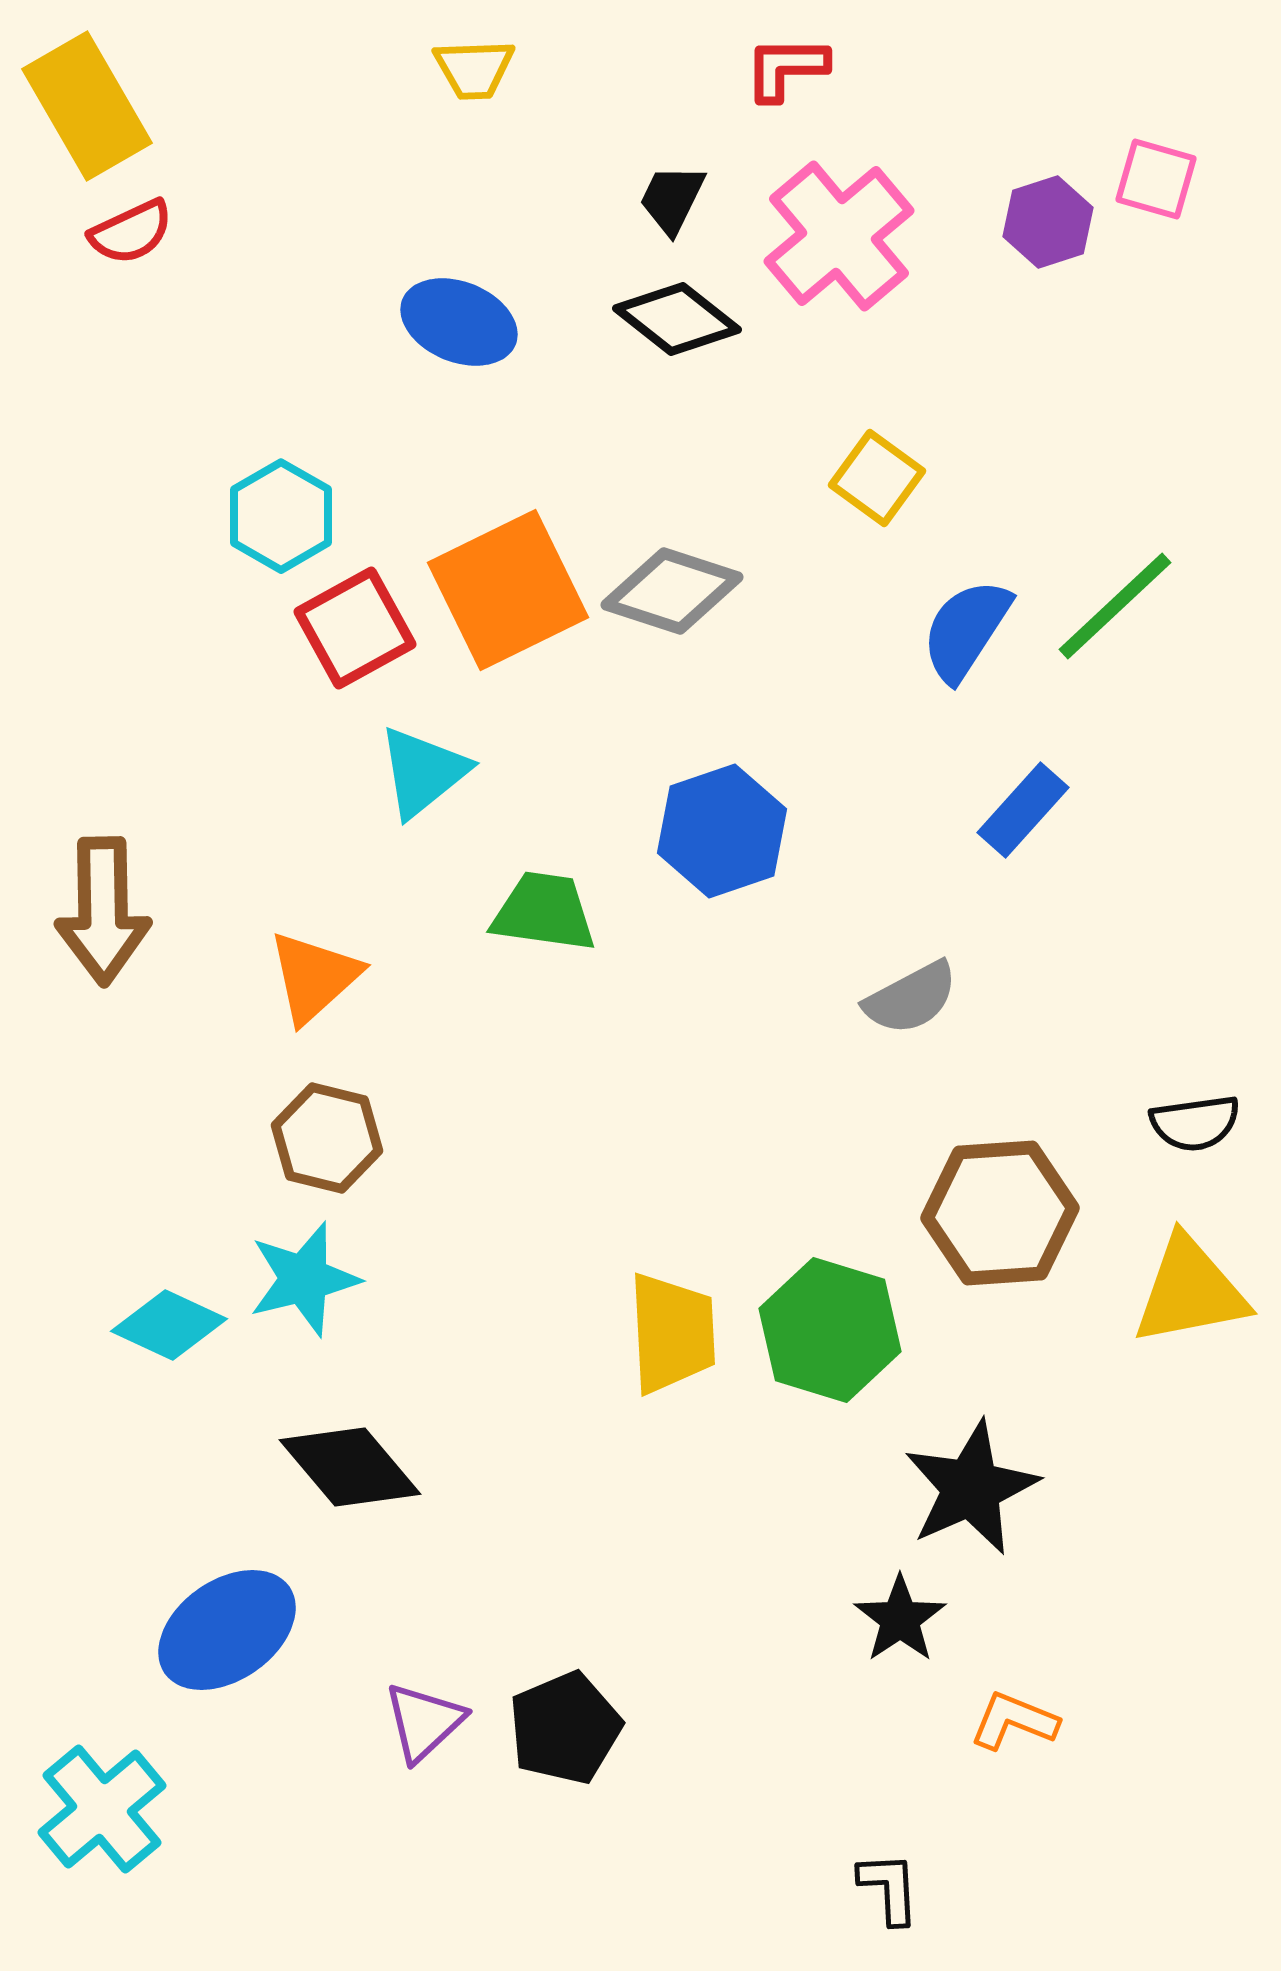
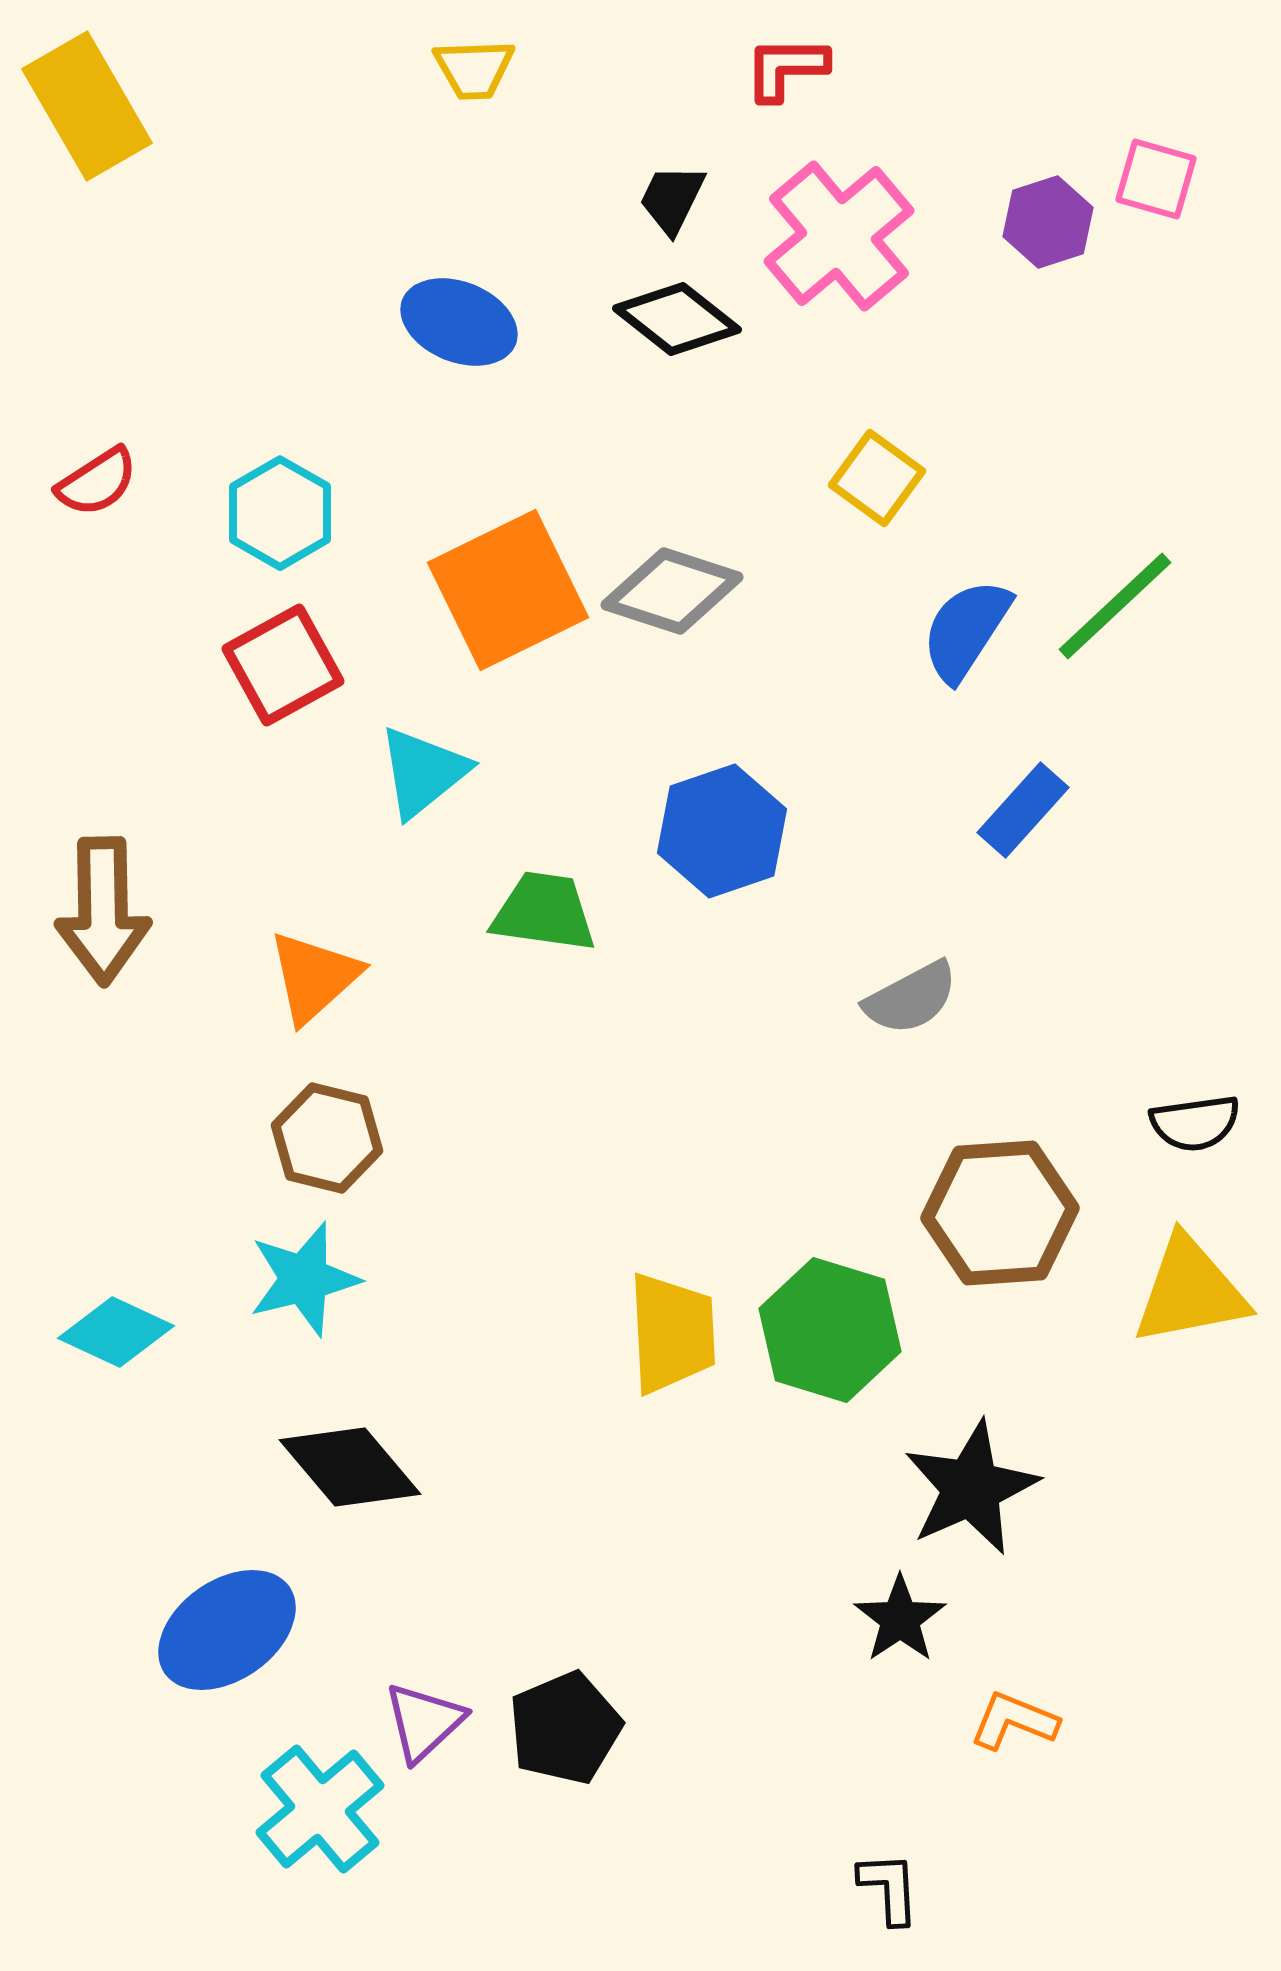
red semicircle at (131, 232): moved 34 px left, 250 px down; rotated 8 degrees counterclockwise
cyan hexagon at (281, 516): moved 1 px left, 3 px up
red square at (355, 628): moved 72 px left, 37 px down
cyan diamond at (169, 1325): moved 53 px left, 7 px down
cyan cross at (102, 1809): moved 218 px right
